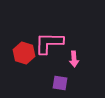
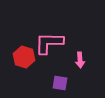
red hexagon: moved 4 px down
pink arrow: moved 6 px right, 1 px down
